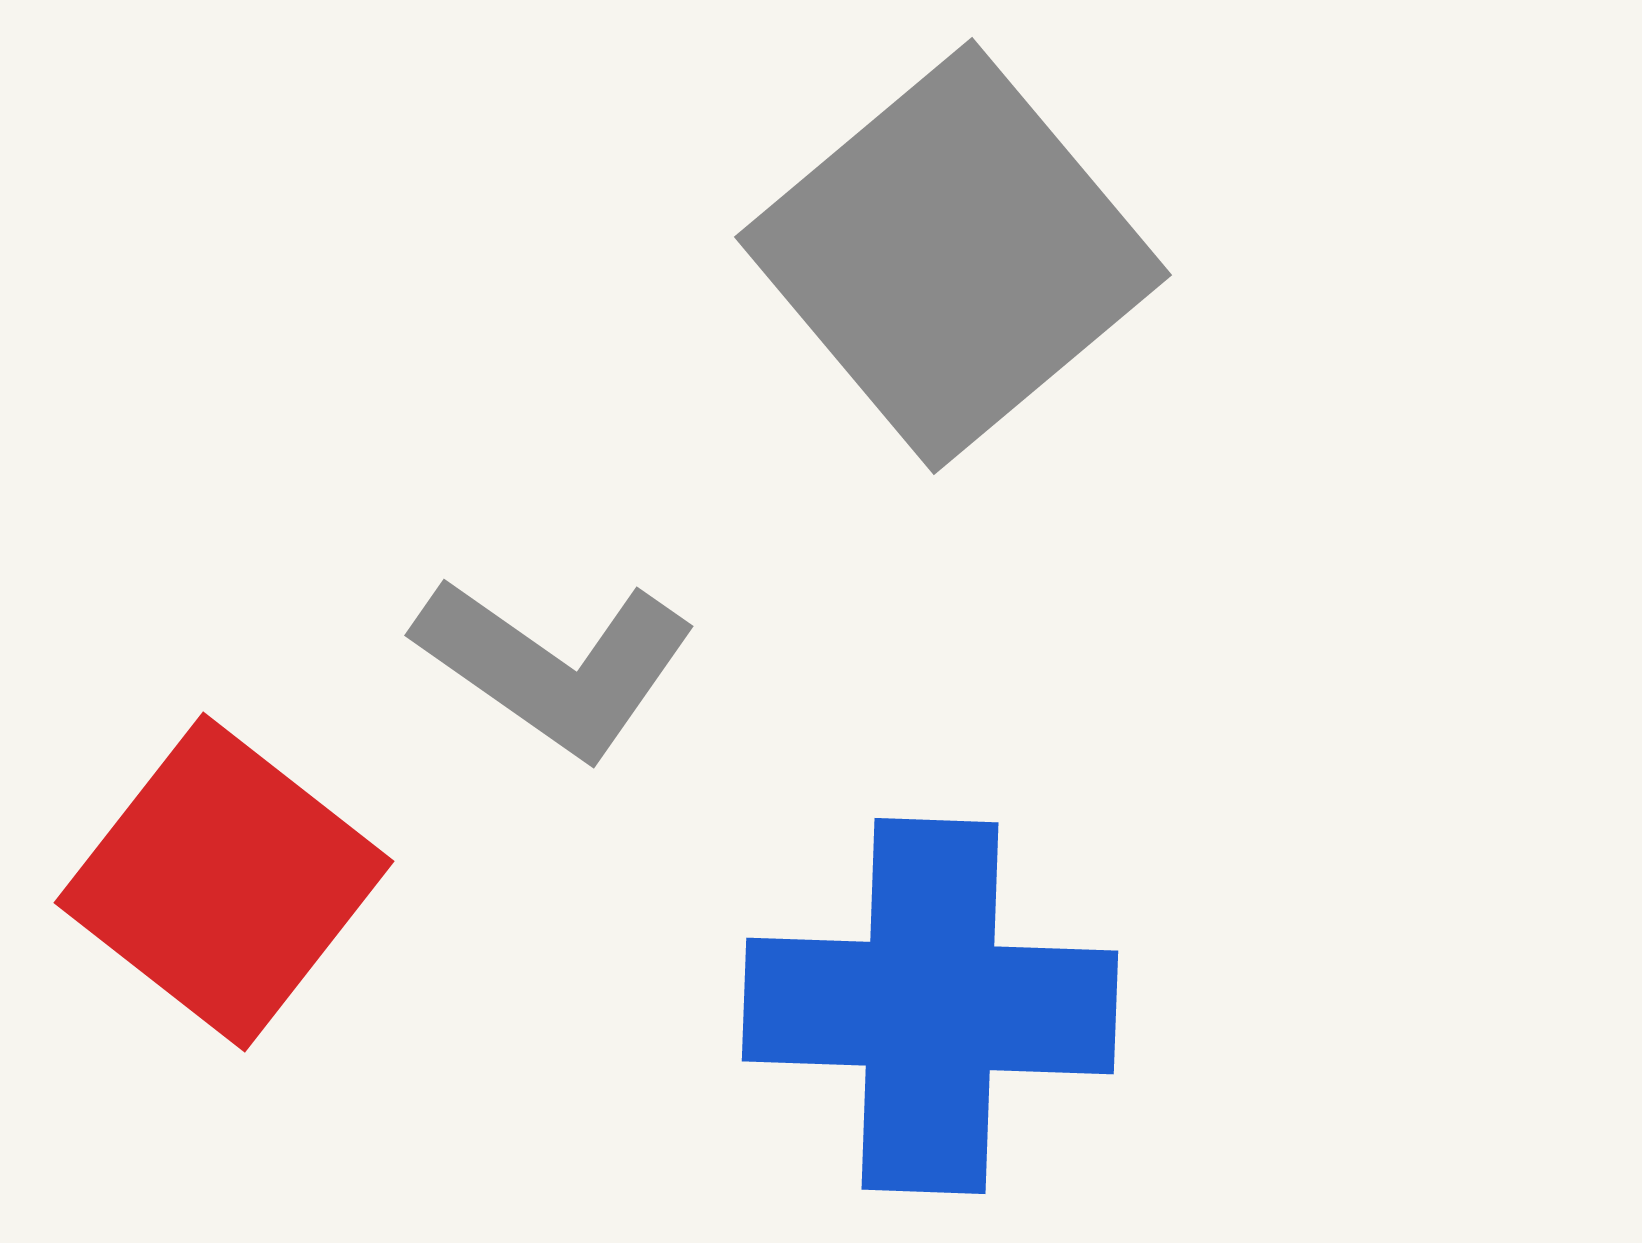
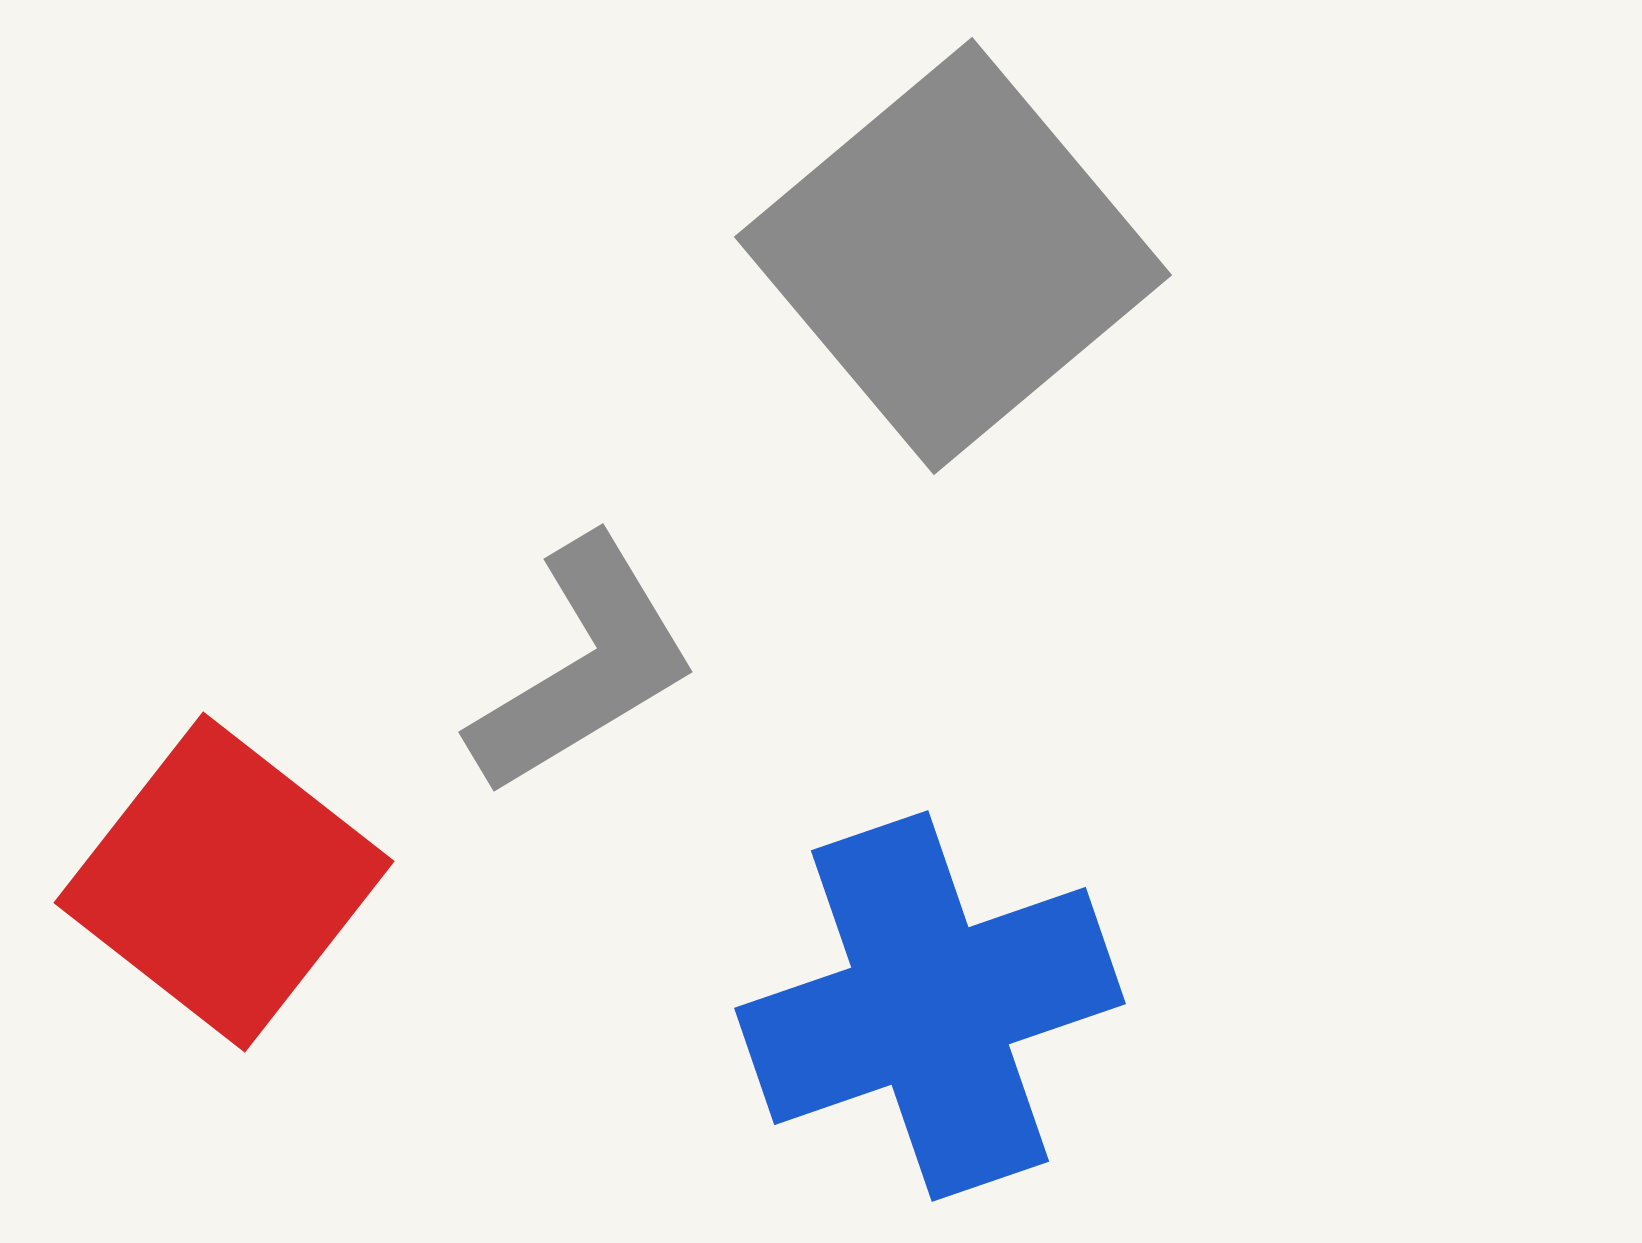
gray L-shape: moved 28 px right; rotated 66 degrees counterclockwise
blue cross: rotated 21 degrees counterclockwise
